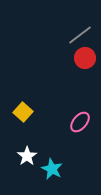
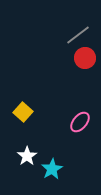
gray line: moved 2 px left
cyan star: rotated 15 degrees clockwise
